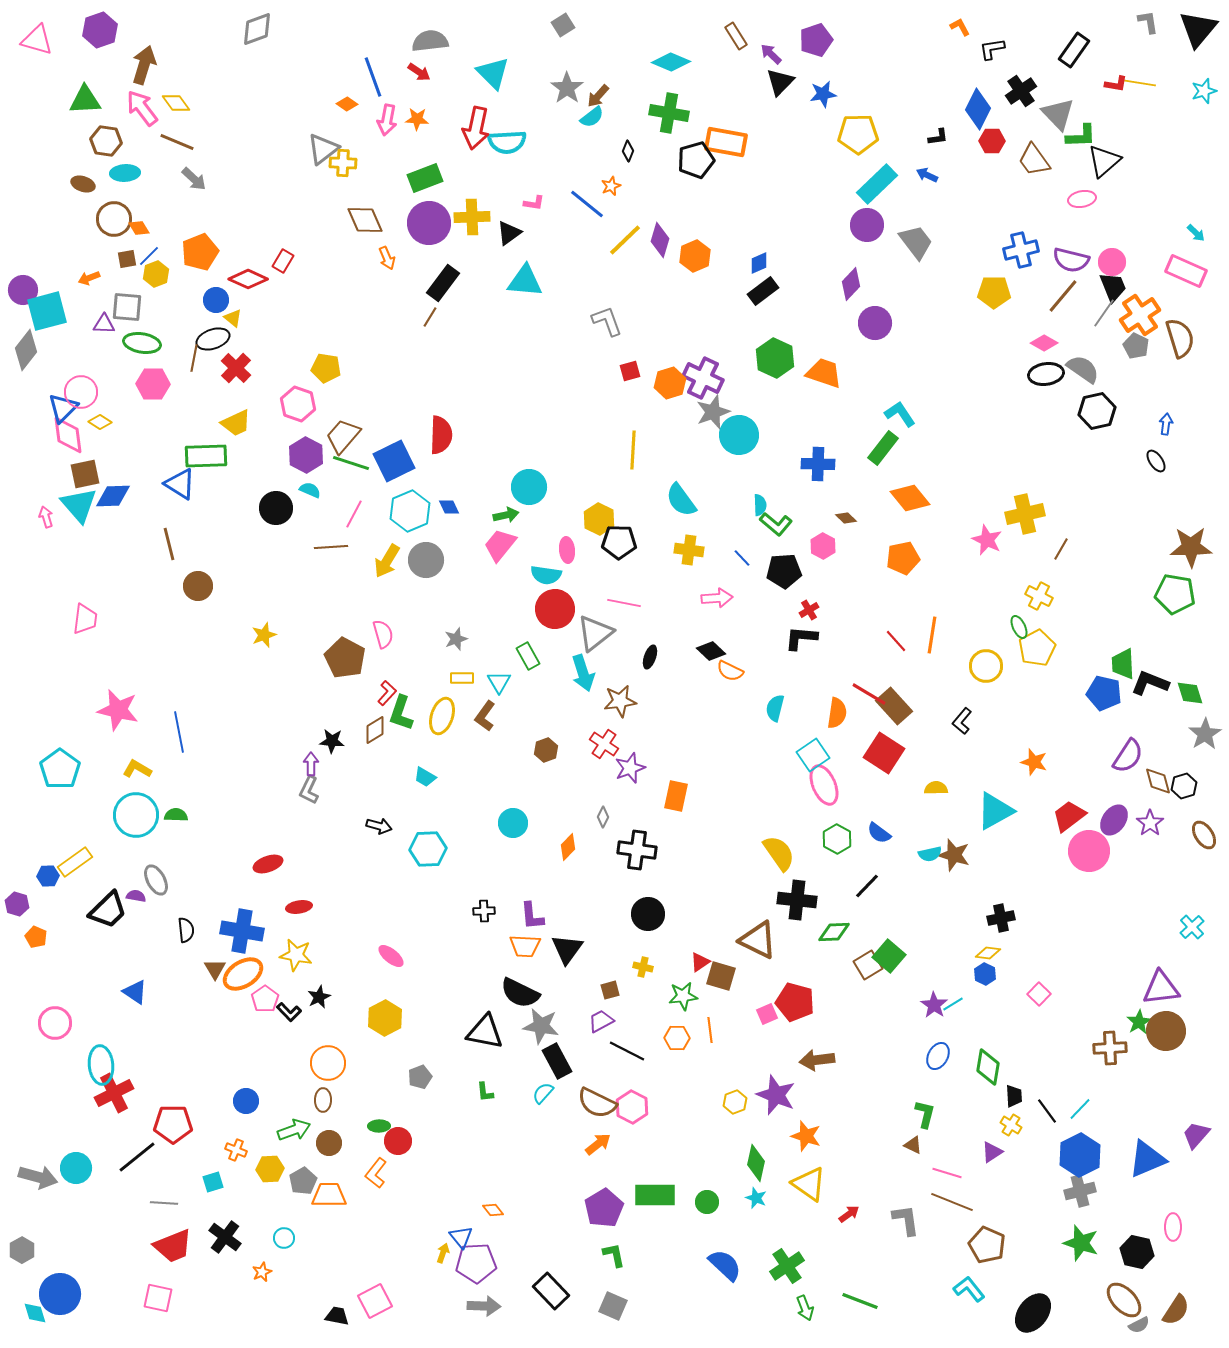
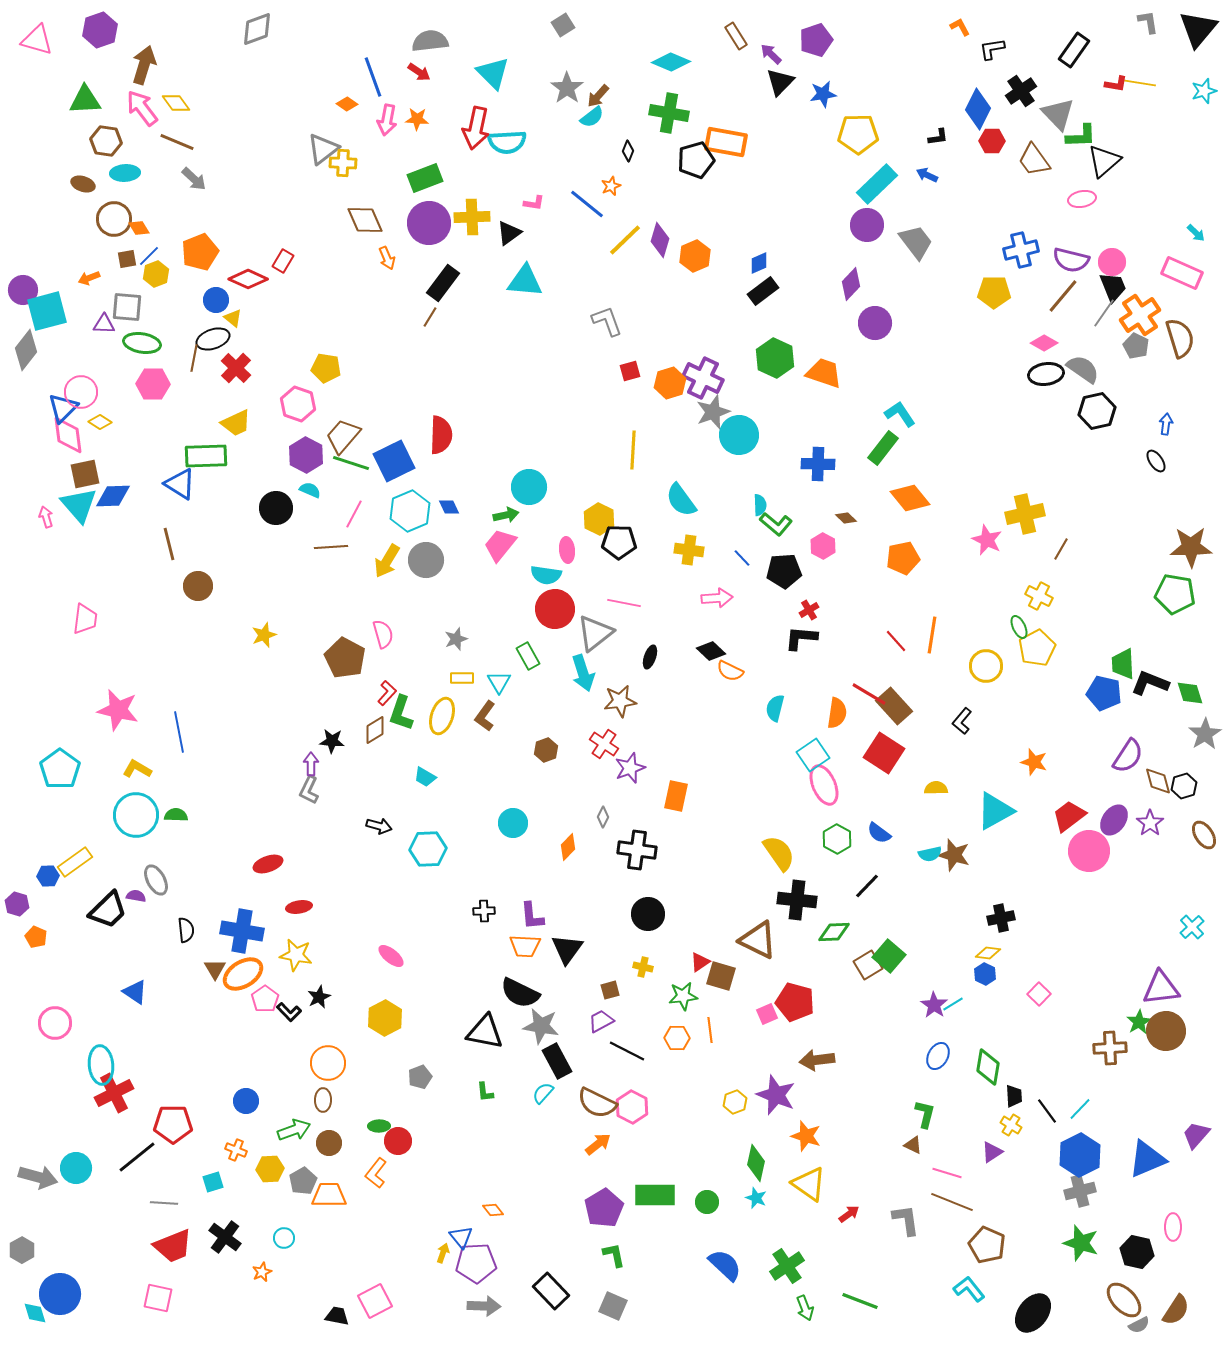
pink rectangle at (1186, 271): moved 4 px left, 2 px down
